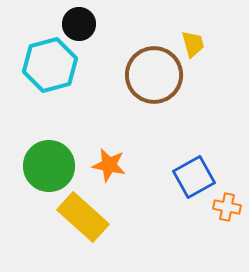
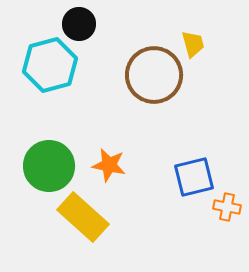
blue square: rotated 15 degrees clockwise
